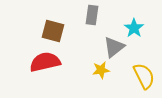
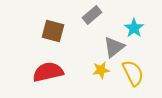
gray rectangle: rotated 42 degrees clockwise
red semicircle: moved 3 px right, 10 px down
yellow semicircle: moved 11 px left, 3 px up
